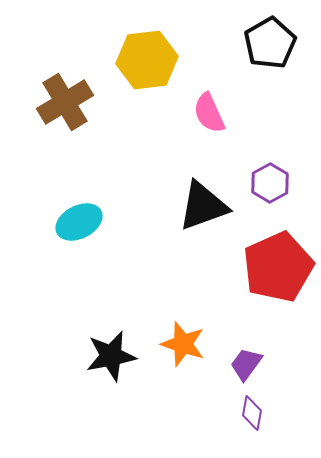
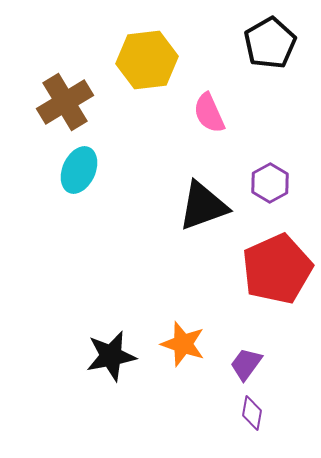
cyan ellipse: moved 52 px up; rotated 39 degrees counterclockwise
red pentagon: moved 1 px left, 2 px down
